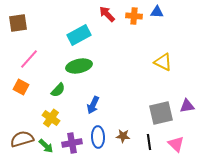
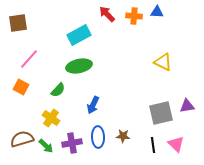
black line: moved 4 px right, 3 px down
